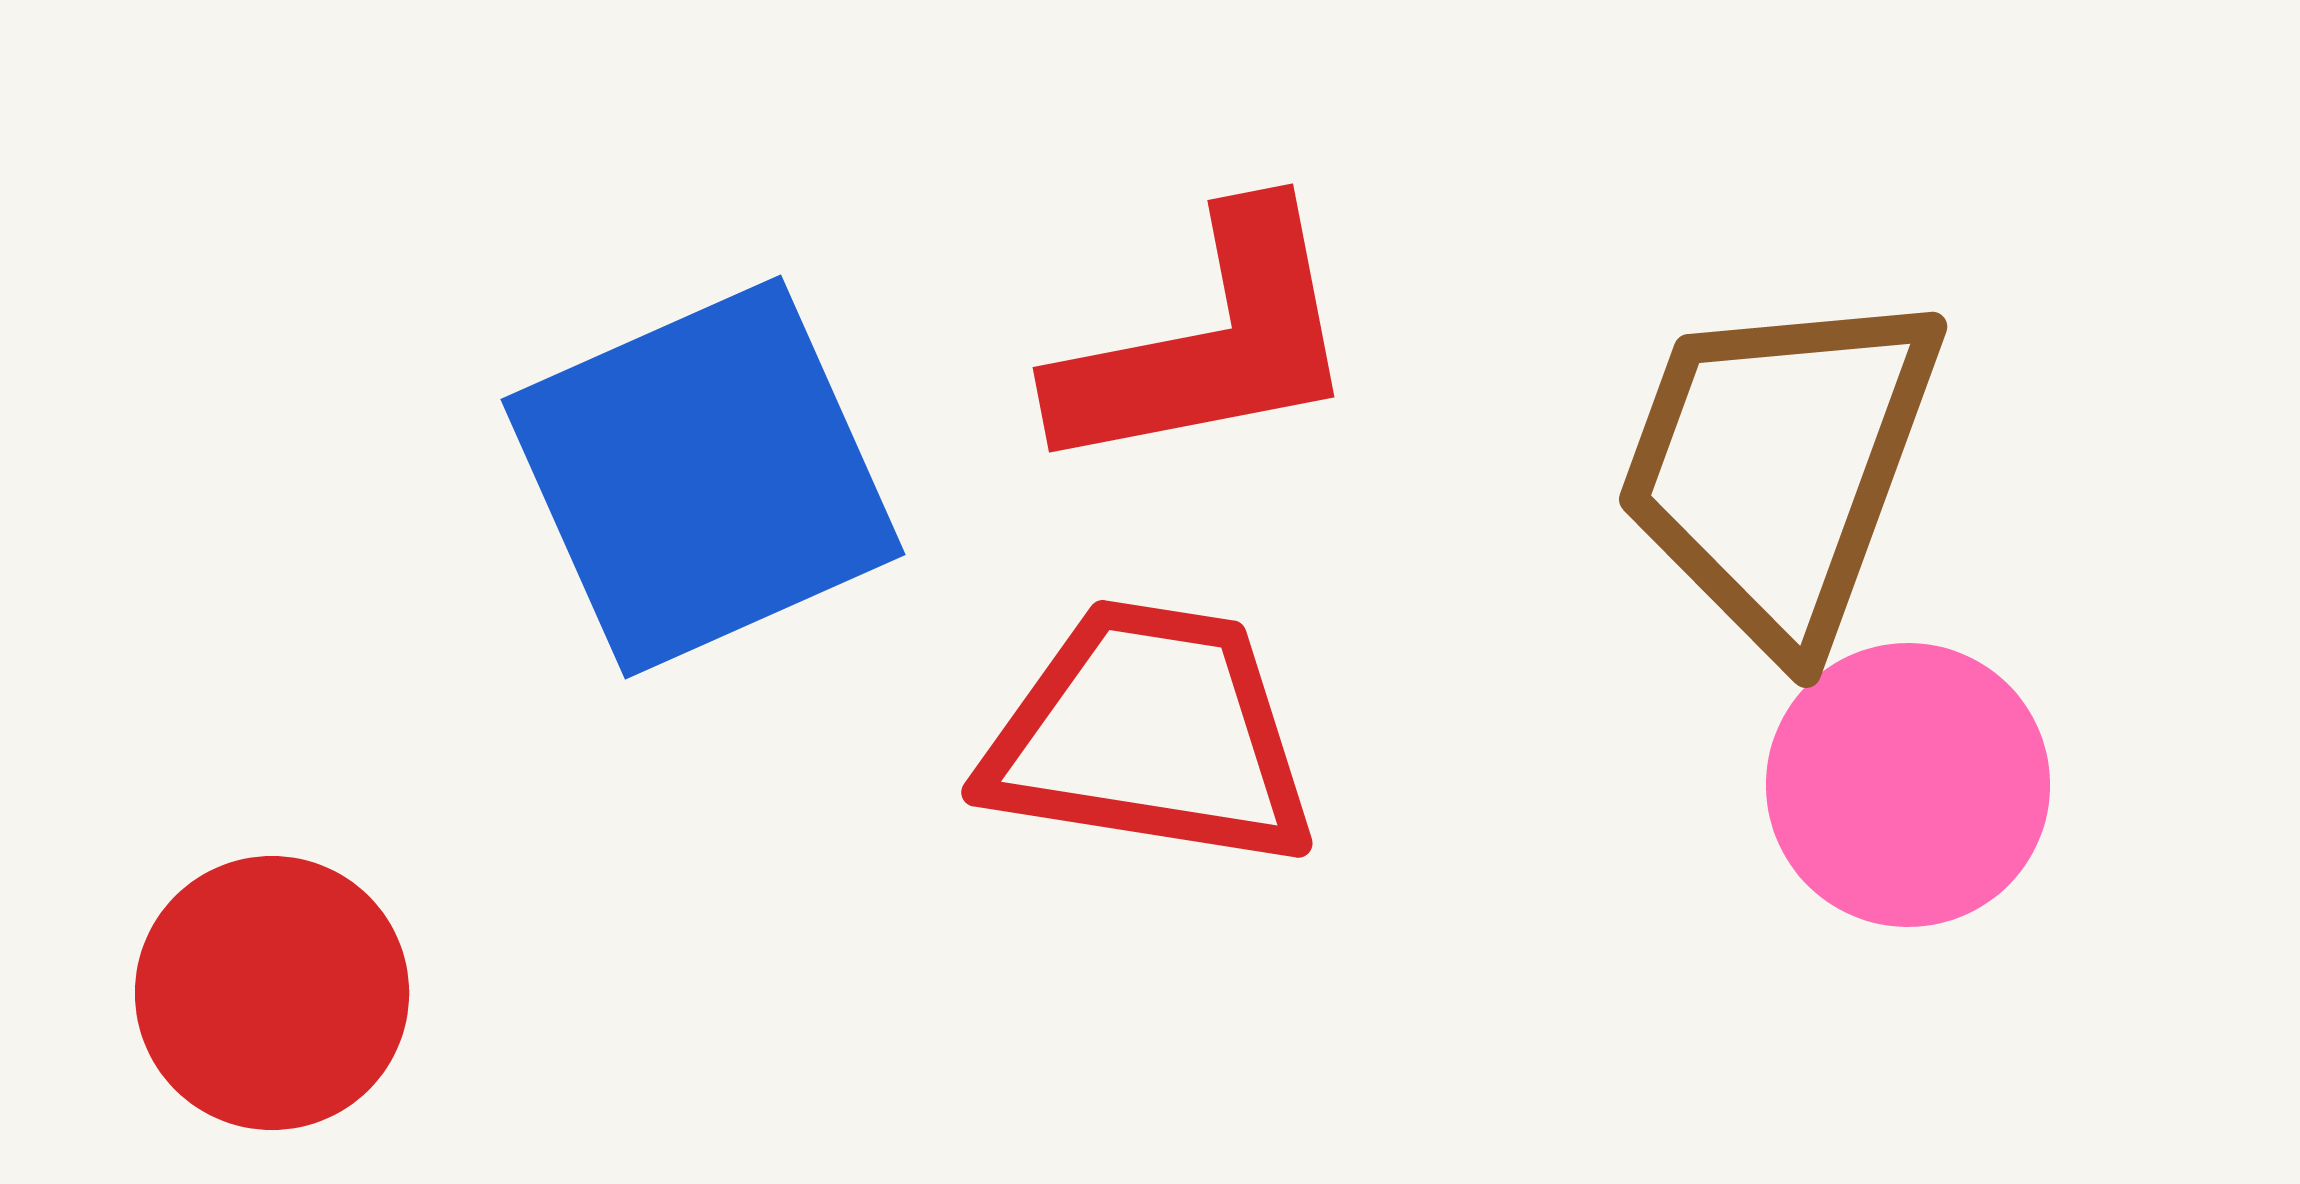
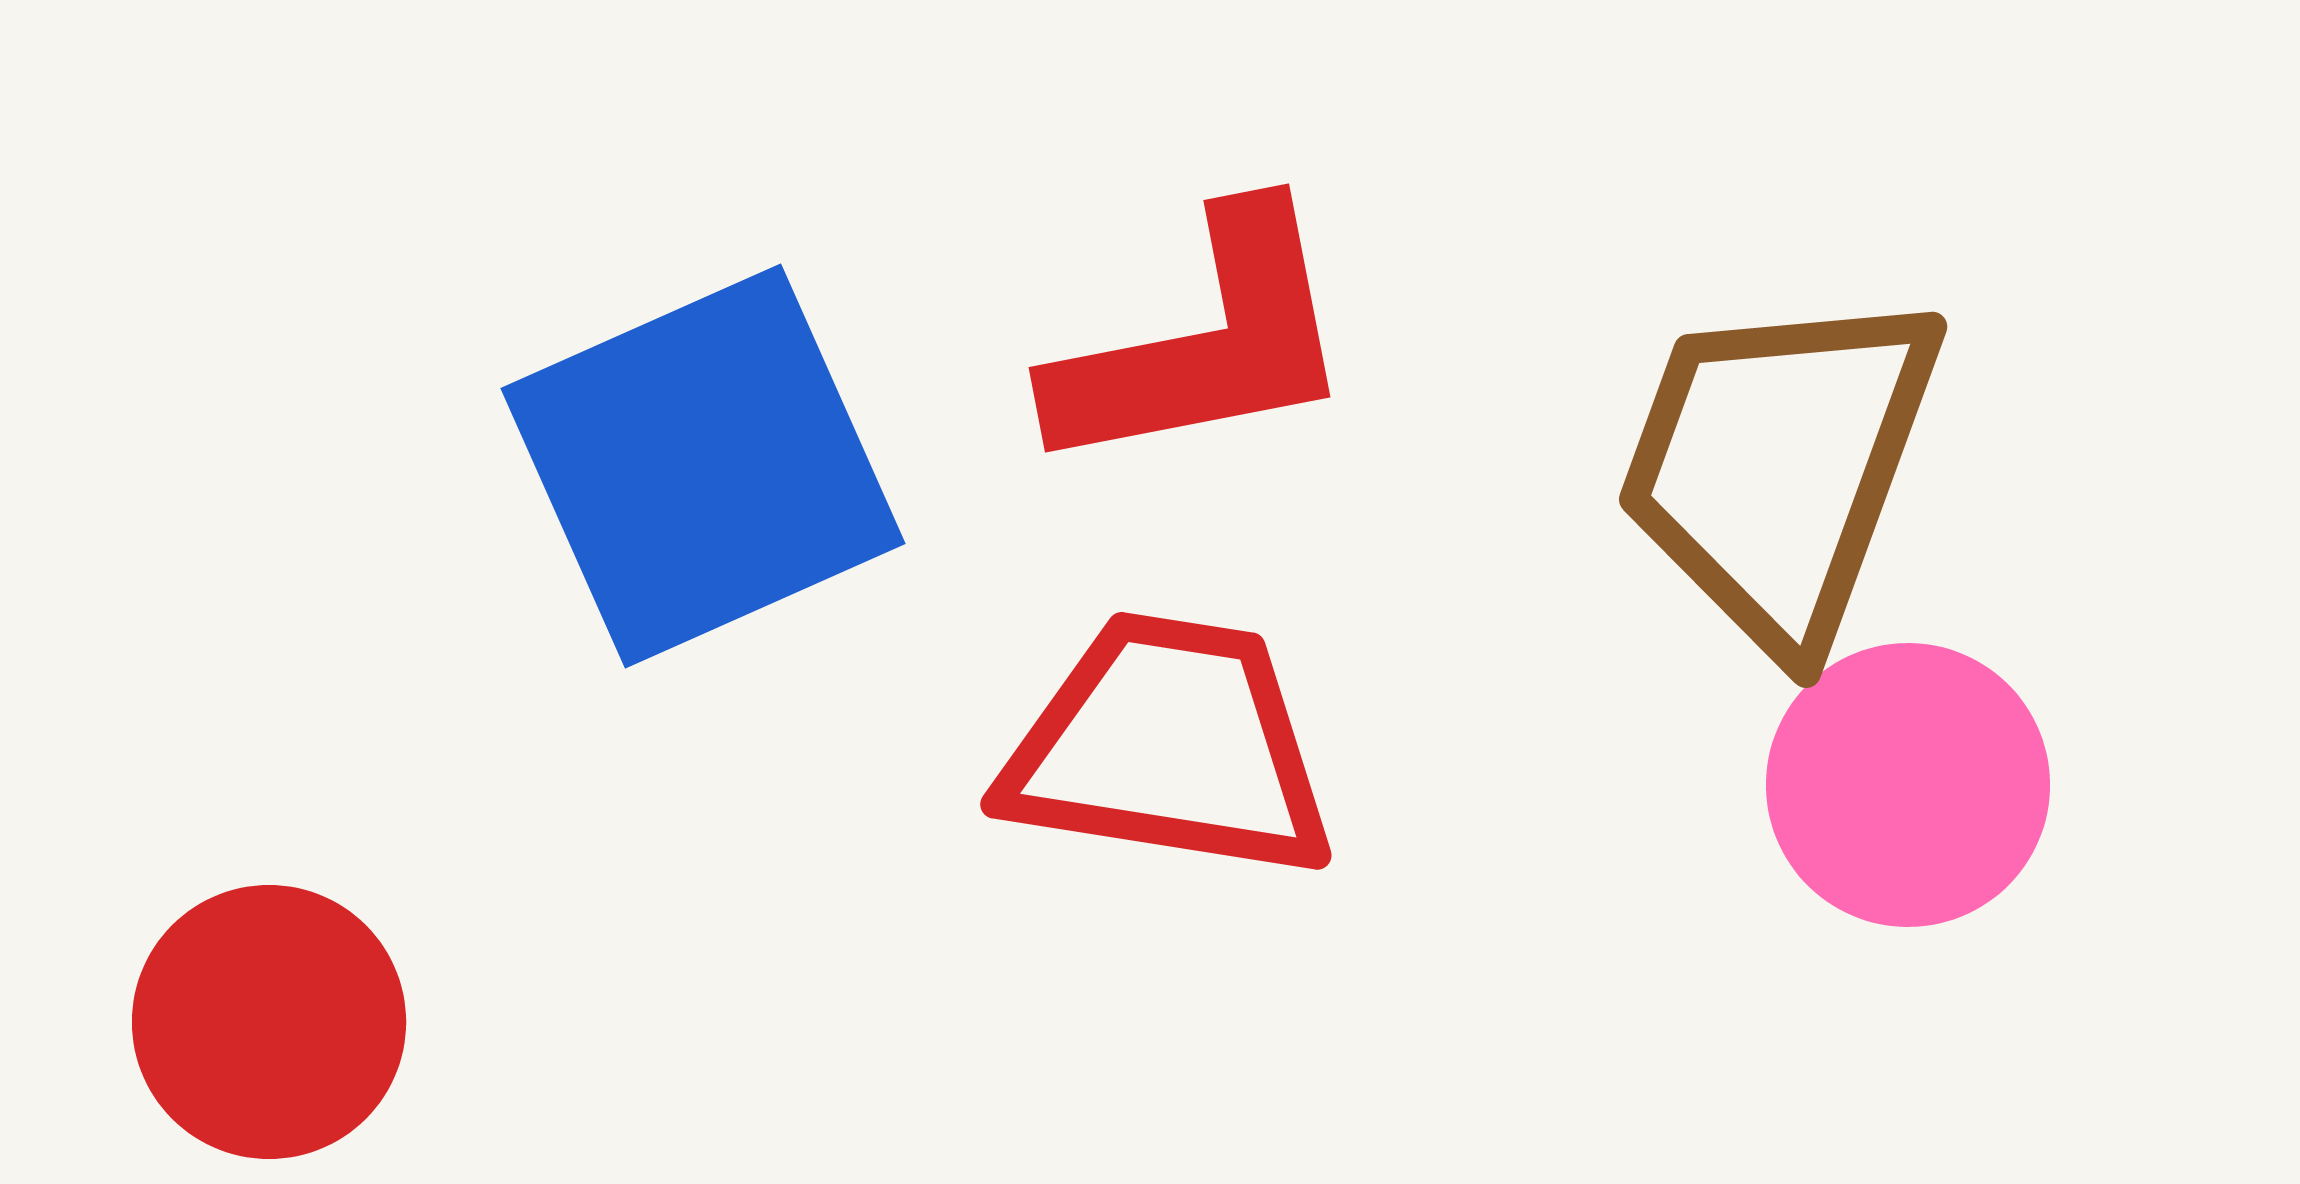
red L-shape: moved 4 px left
blue square: moved 11 px up
red trapezoid: moved 19 px right, 12 px down
red circle: moved 3 px left, 29 px down
